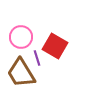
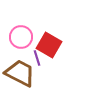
red square: moved 6 px left, 1 px up
brown trapezoid: moved 1 px left; rotated 148 degrees clockwise
